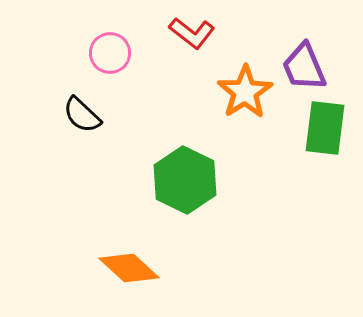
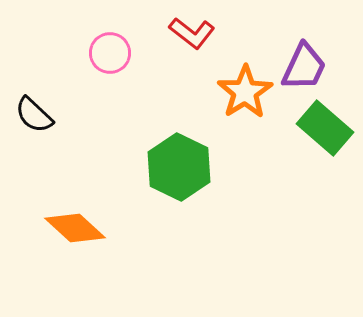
purple trapezoid: rotated 132 degrees counterclockwise
black semicircle: moved 48 px left
green rectangle: rotated 56 degrees counterclockwise
green hexagon: moved 6 px left, 13 px up
orange diamond: moved 54 px left, 40 px up
